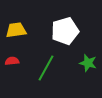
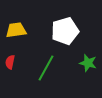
red semicircle: moved 2 px left, 1 px down; rotated 72 degrees counterclockwise
